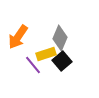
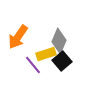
gray diamond: moved 1 px left, 3 px down
